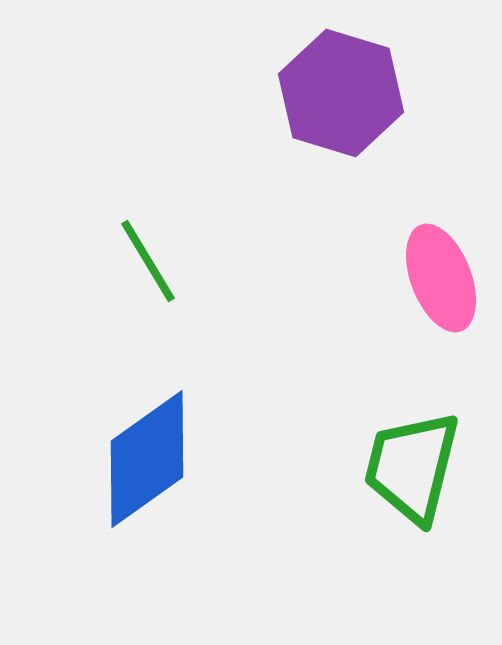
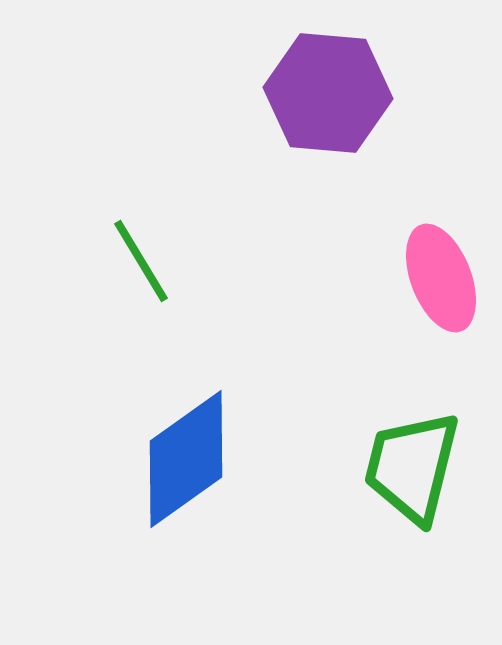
purple hexagon: moved 13 px left; rotated 12 degrees counterclockwise
green line: moved 7 px left
blue diamond: moved 39 px right
